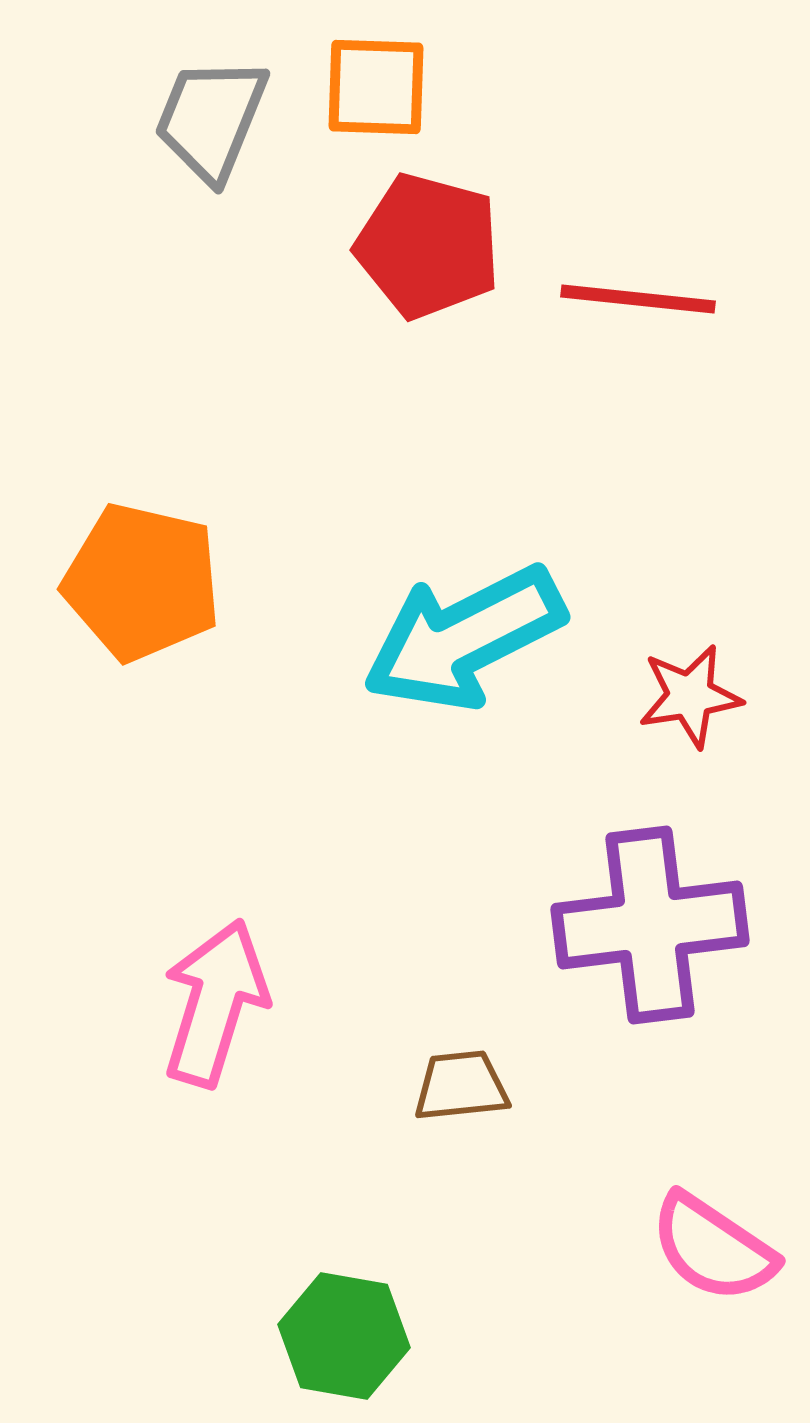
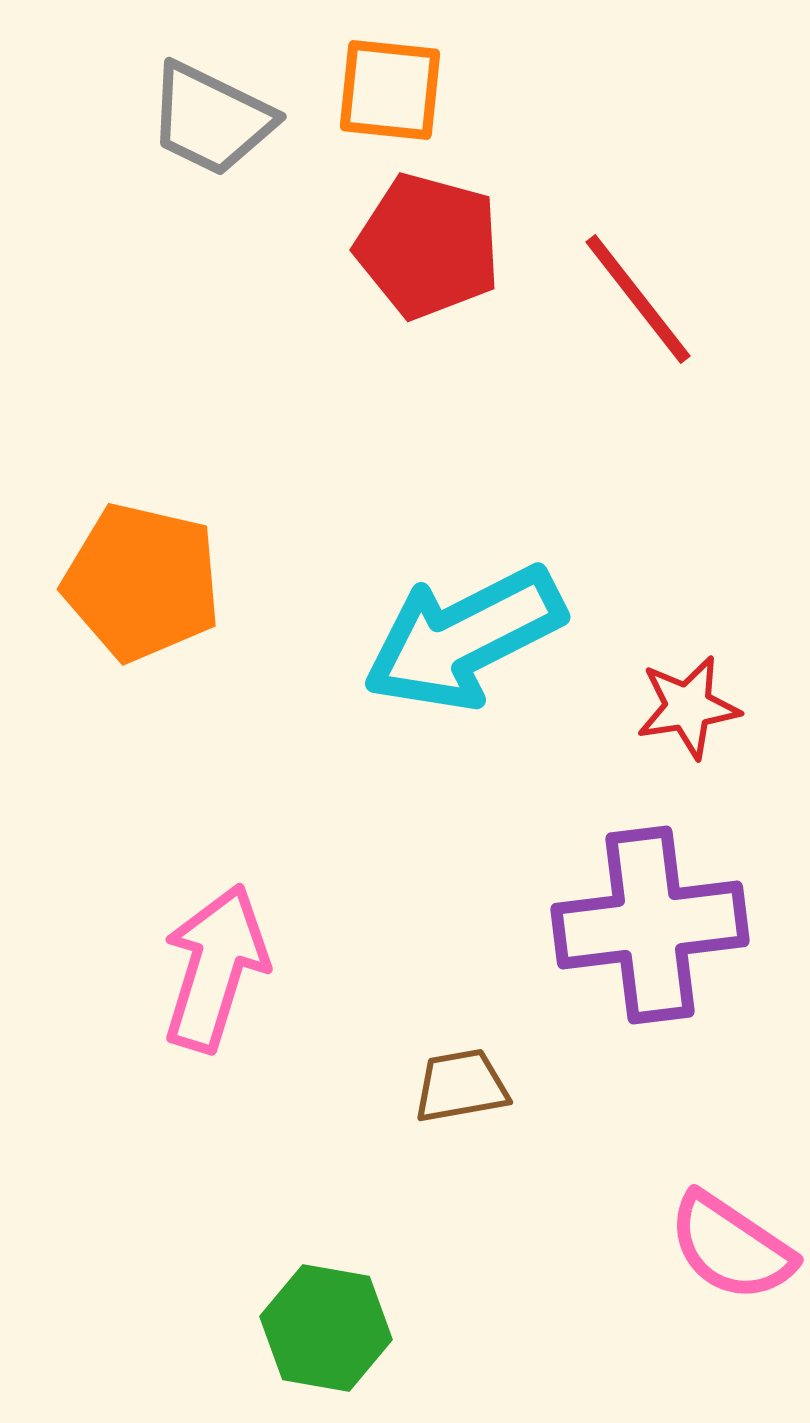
orange square: moved 14 px right, 3 px down; rotated 4 degrees clockwise
gray trapezoid: rotated 86 degrees counterclockwise
red line: rotated 46 degrees clockwise
red star: moved 2 px left, 11 px down
pink arrow: moved 35 px up
brown trapezoid: rotated 4 degrees counterclockwise
pink semicircle: moved 18 px right, 1 px up
green hexagon: moved 18 px left, 8 px up
